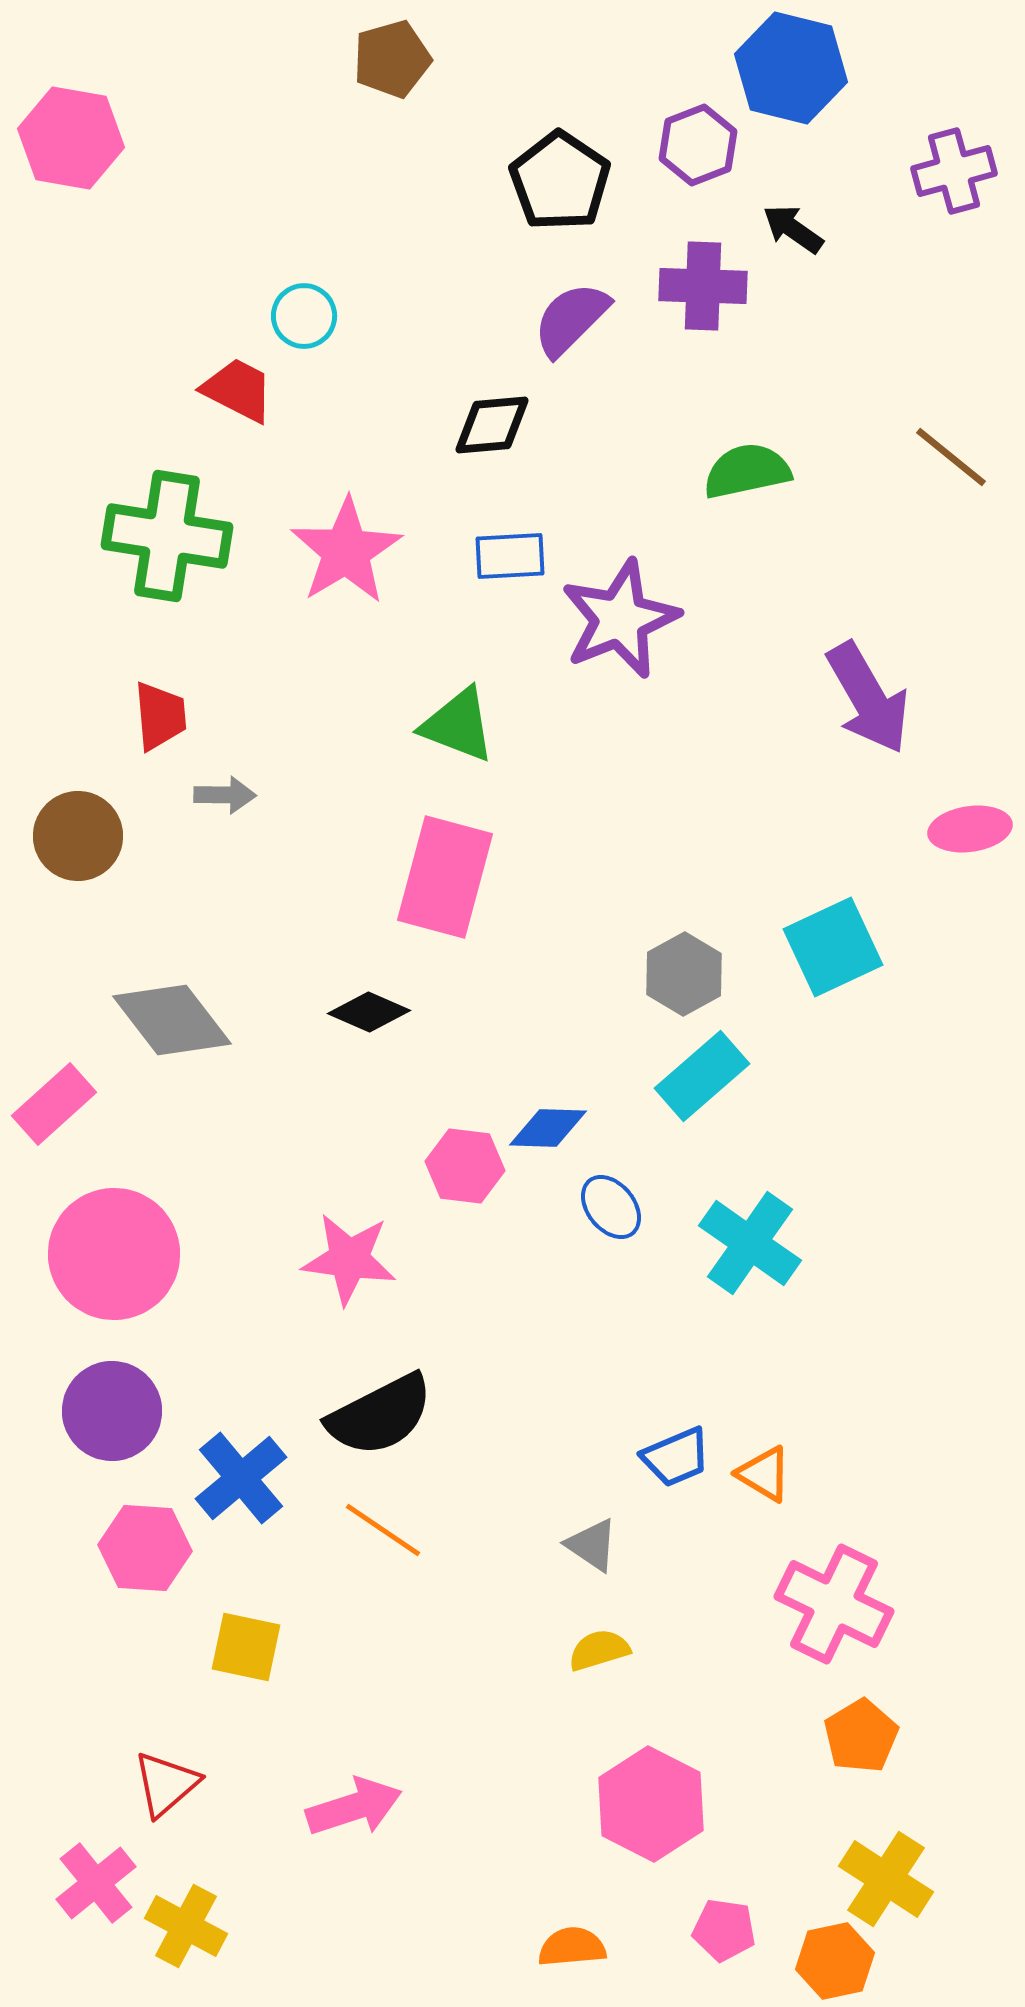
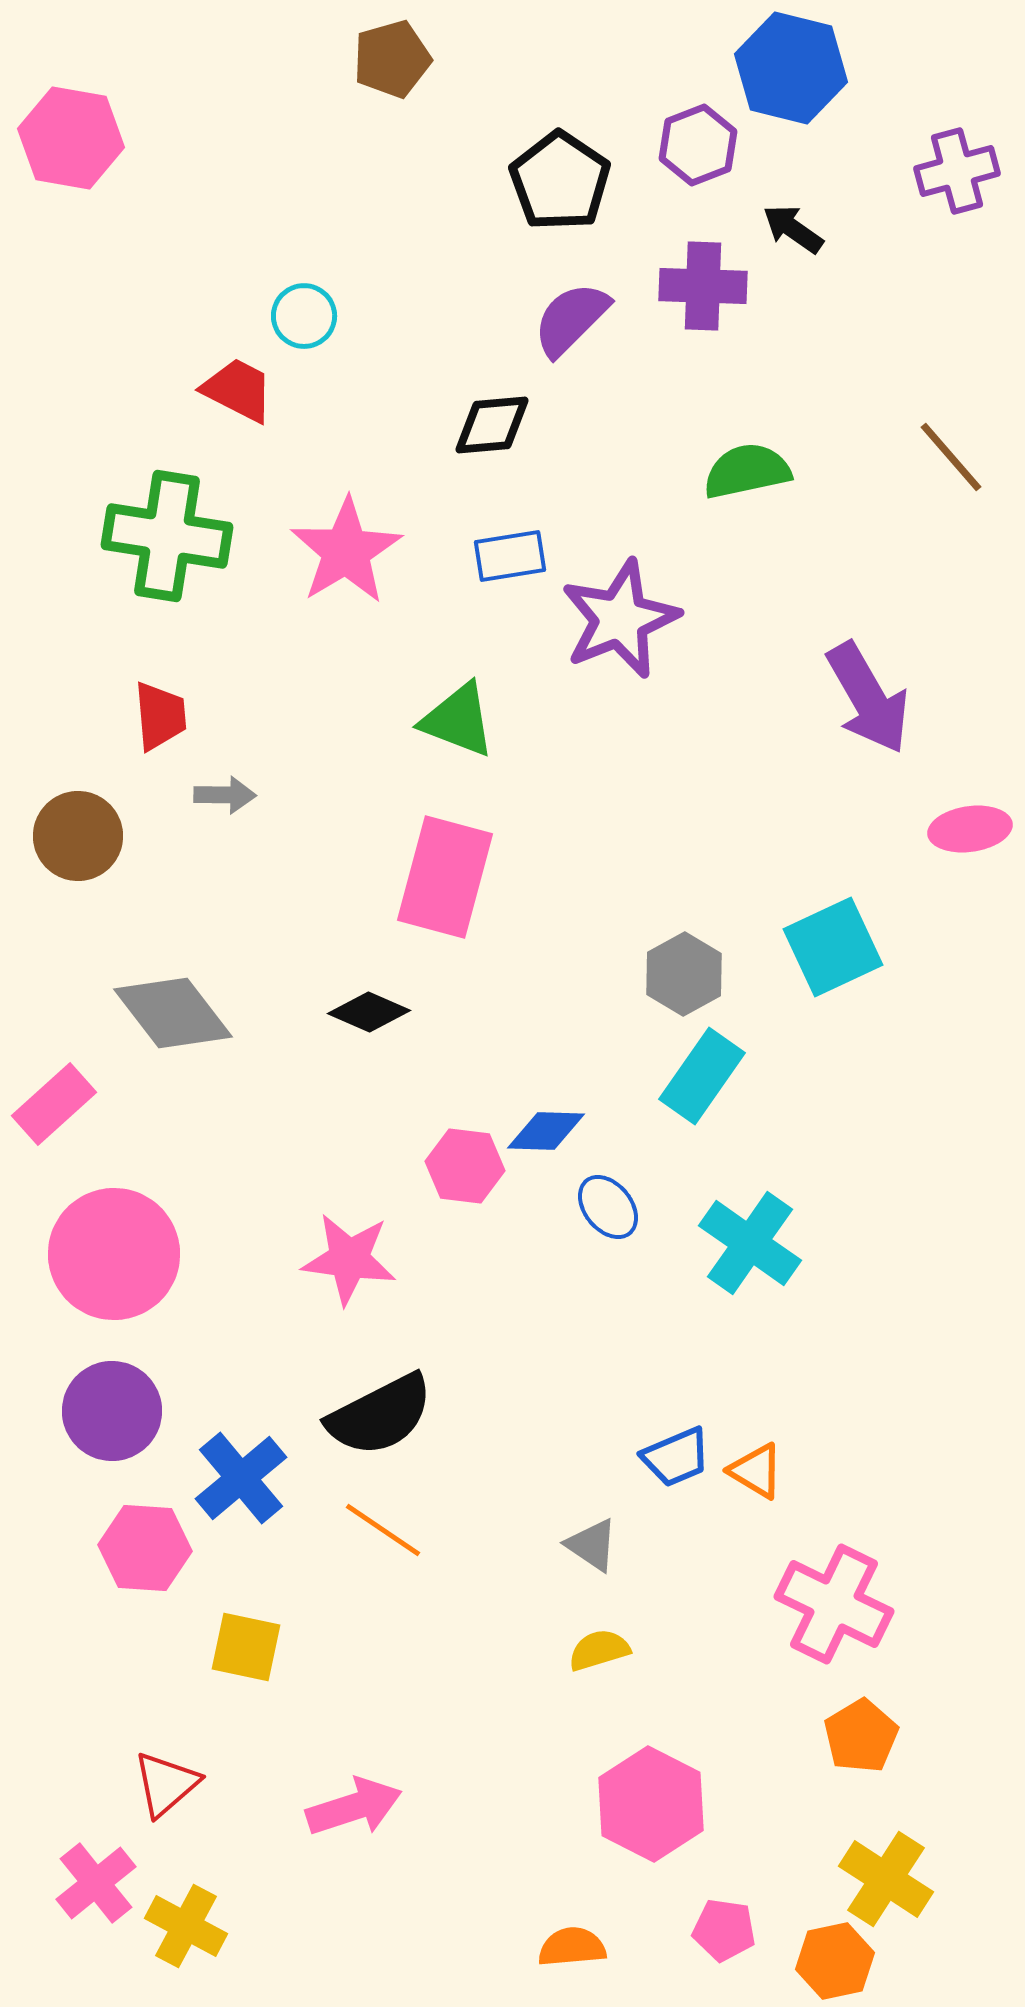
purple cross at (954, 171): moved 3 px right
brown line at (951, 457): rotated 10 degrees clockwise
blue rectangle at (510, 556): rotated 6 degrees counterclockwise
green triangle at (458, 725): moved 5 px up
gray diamond at (172, 1020): moved 1 px right, 7 px up
cyan rectangle at (702, 1076): rotated 14 degrees counterclockwise
blue diamond at (548, 1128): moved 2 px left, 3 px down
blue ellipse at (611, 1207): moved 3 px left
orange triangle at (764, 1474): moved 8 px left, 3 px up
